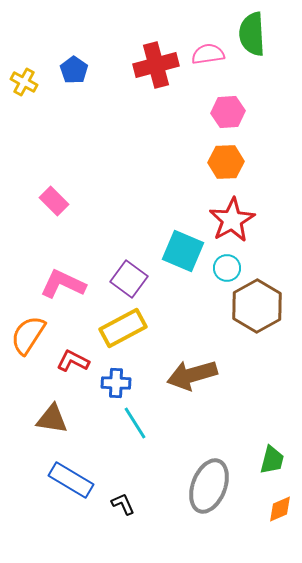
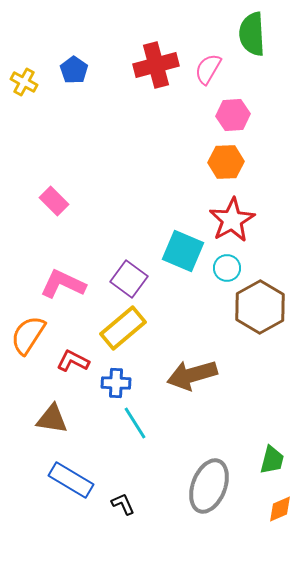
pink semicircle: moved 15 px down; rotated 52 degrees counterclockwise
pink hexagon: moved 5 px right, 3 px down
brown hexagon: moved 3 px right, 1 px down
yellow rectangle: rotated 12 degrees counterclockwise
